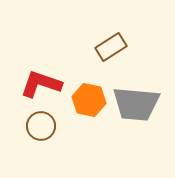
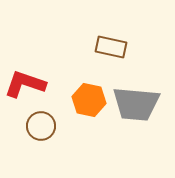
brown rectangle: rotated 44 degrees clockwise
red L-shape: moved 16 px left
